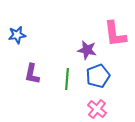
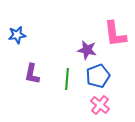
pink cross: moved 3 px right, 4 px up
